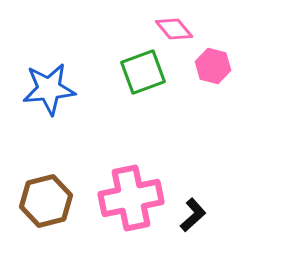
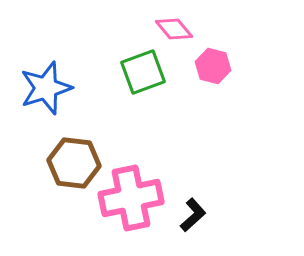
blue star: moved 3 px left, 1 px up; rotated 12 degrees counterclockwise
brown hexagon: moved 28 px right, 38 px up; rotated 21 degrees clockwise
